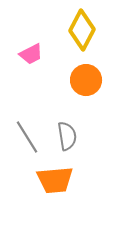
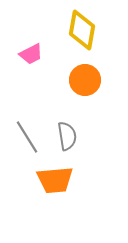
yellow diamond: rotated 18 degrees counterclockwise
orange circle: moved 1 px left
